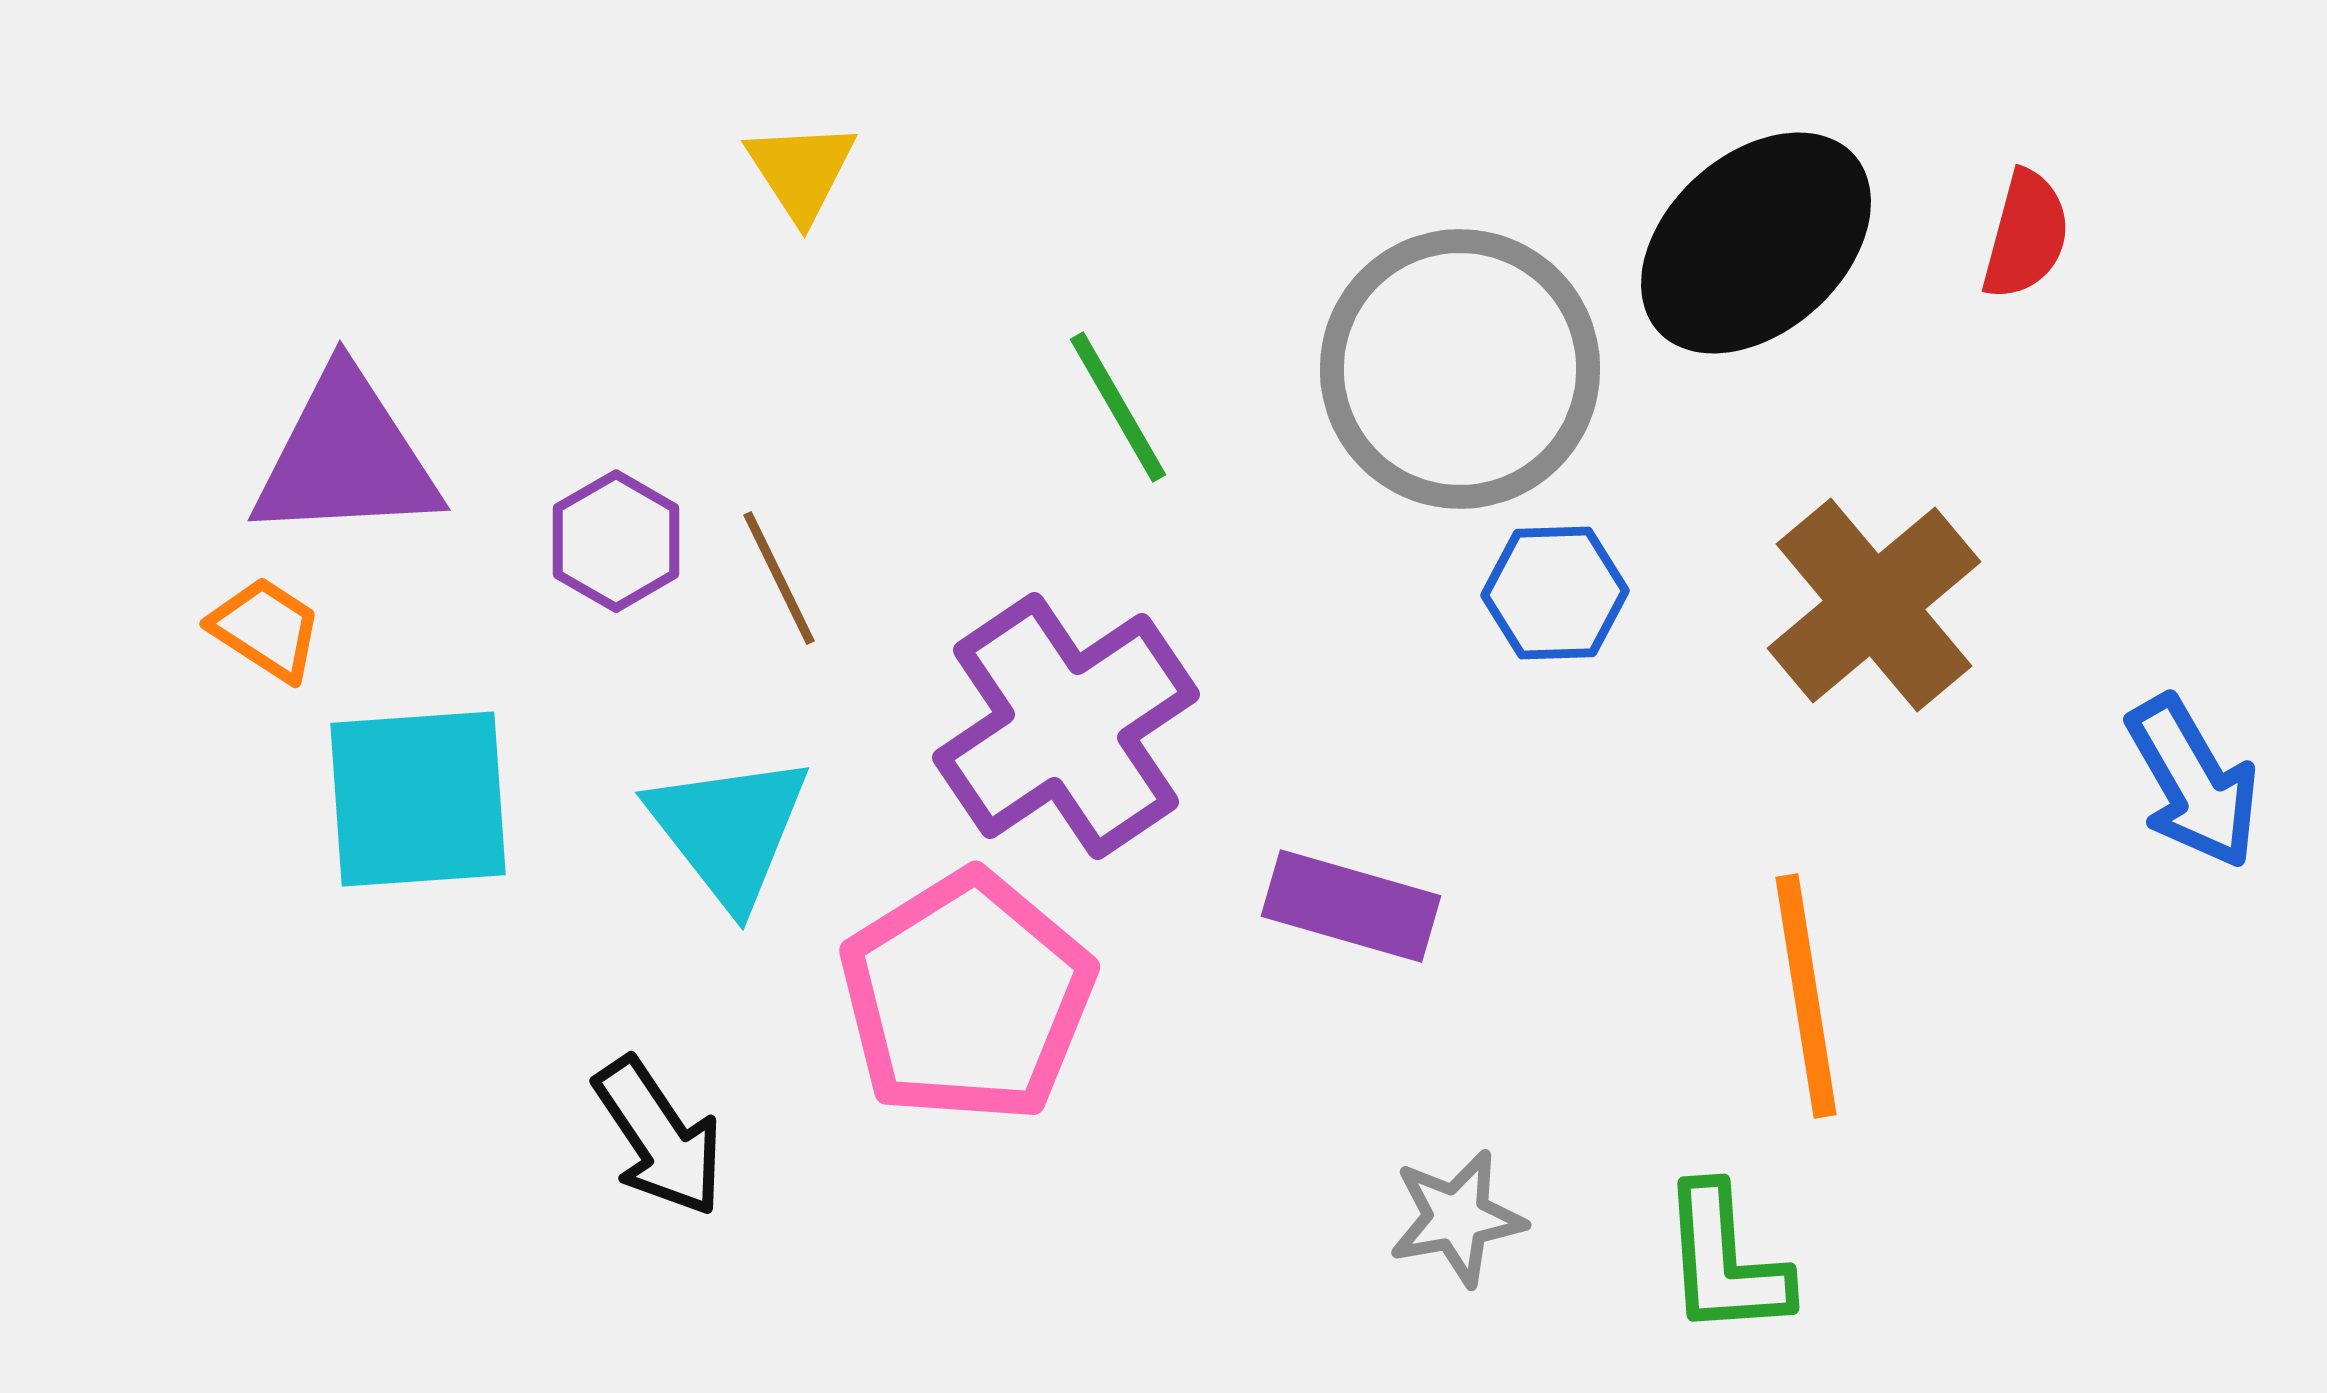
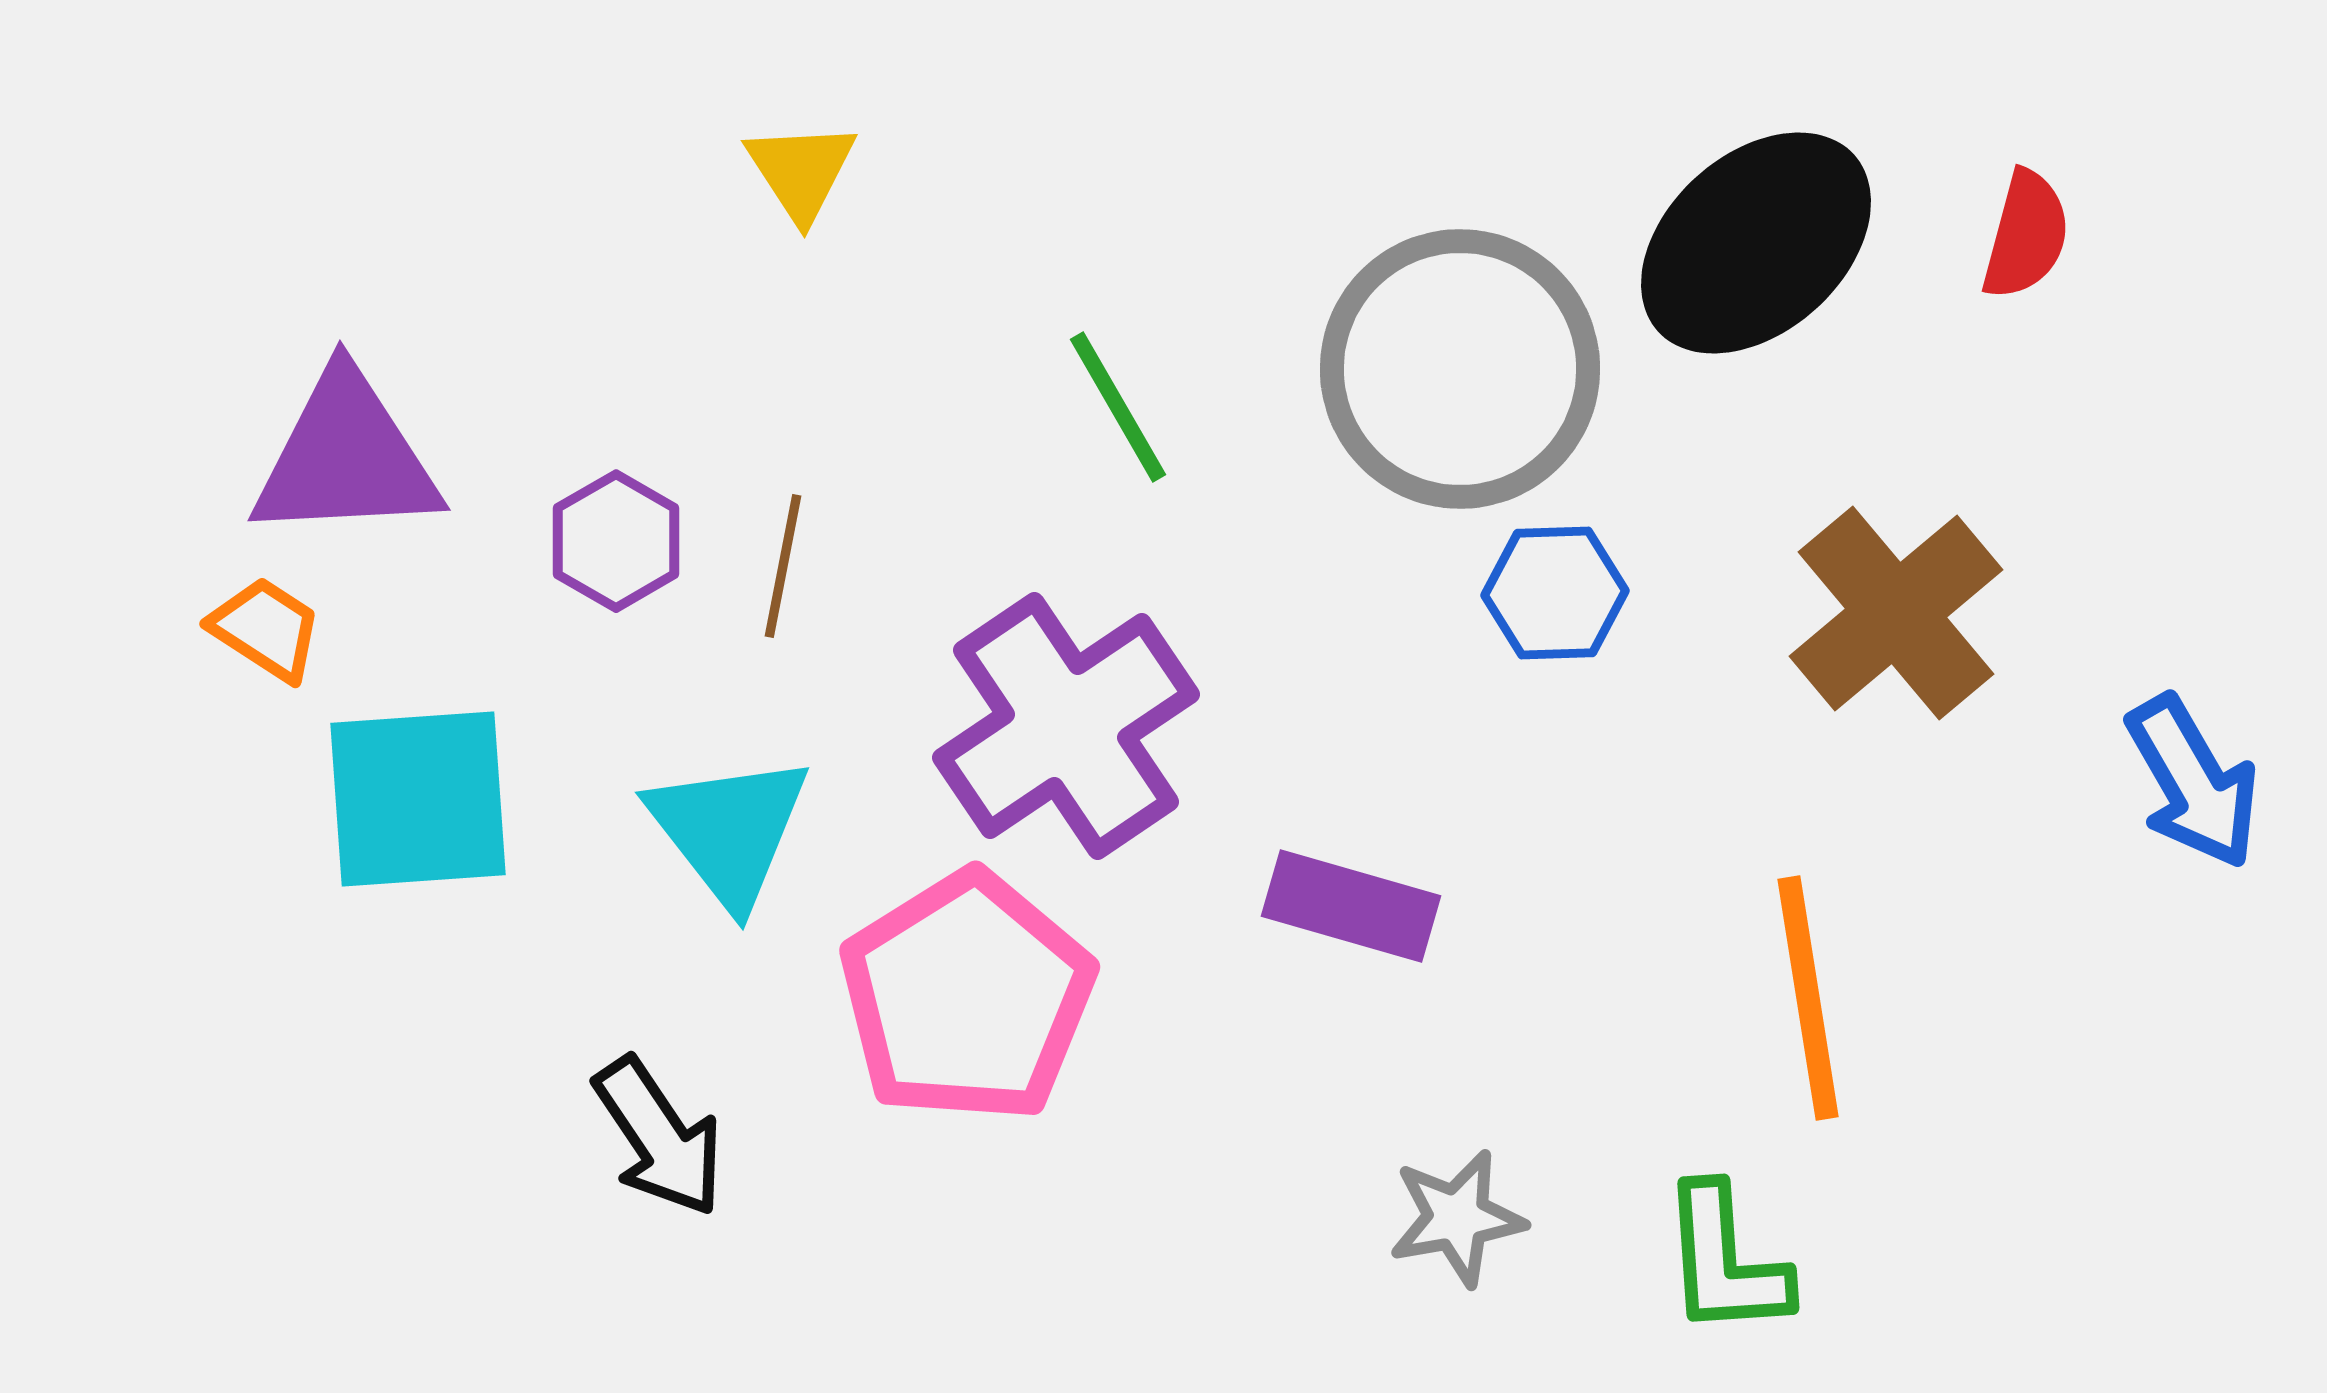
brown line: moved 4 px right, 12 px up; rotated 37 degrees clockwise
brown cross: moved 22 px right, 8 px down
orange line: moved 2 px right, 2 px down
